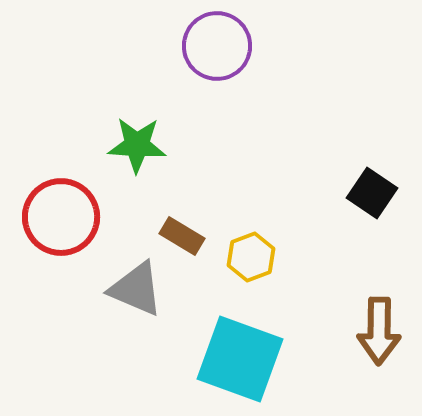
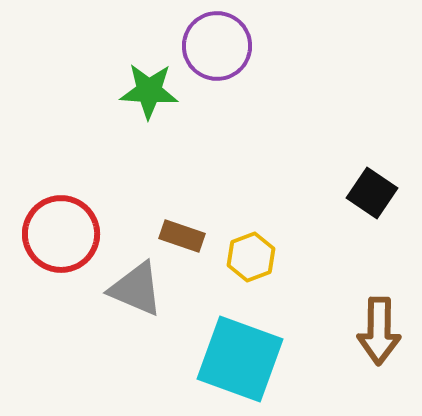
green star: moved 12 px right, 54 px up
red circle: moved 17 px down
brown rectangle: rotated 12 degrees counterclockwise
